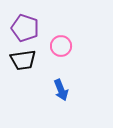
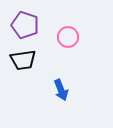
purple pentagon: moved 3 px up
pink circle: moved 7 px right, 9 px up
